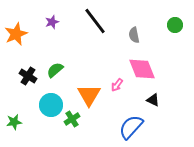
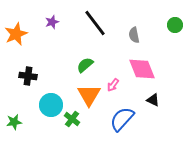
black line: moved 2 px down
green semicircle: moved 30 px right, 5 px up
black cross: rotated 24 degrees counterclockwise
pink arrow: moved 4 px left
green cross: rotated 21 degrees counterclockwise
blue semicircle: moved 9 px left, 8 px up
